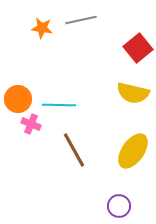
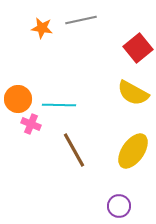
yellow semicircle: rotated 16 degrees clockwise
